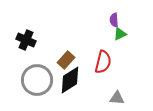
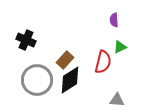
green triangle: moved 13 px down
brown rectangle: moved 1 px left
gray triangle: moved 2 px down
